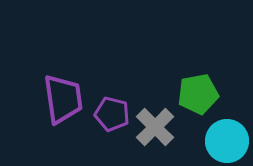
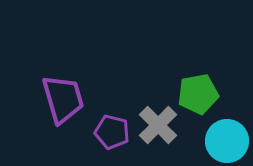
purple trapezoid: rotated 8 degrees counterclockwise
purple pentagon: moved 18 px down
gray cross: moved 3 px right, 2 px up
